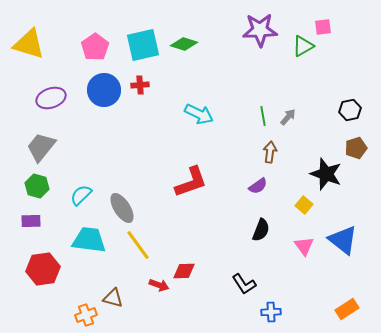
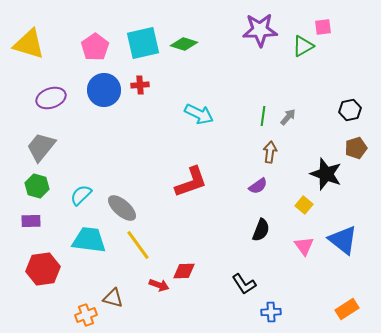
cyan square: moved 2 px up
green line: rotated 18 degrees clockwise
gray ellipse: rotated 16 degrees counterclockwise
